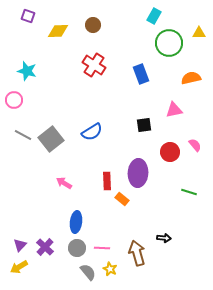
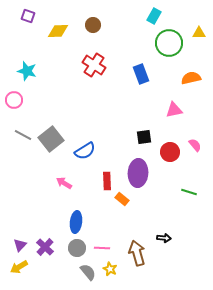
black square: moved 12 px down
blue semicircle: moved 7 px left, 19 px down
